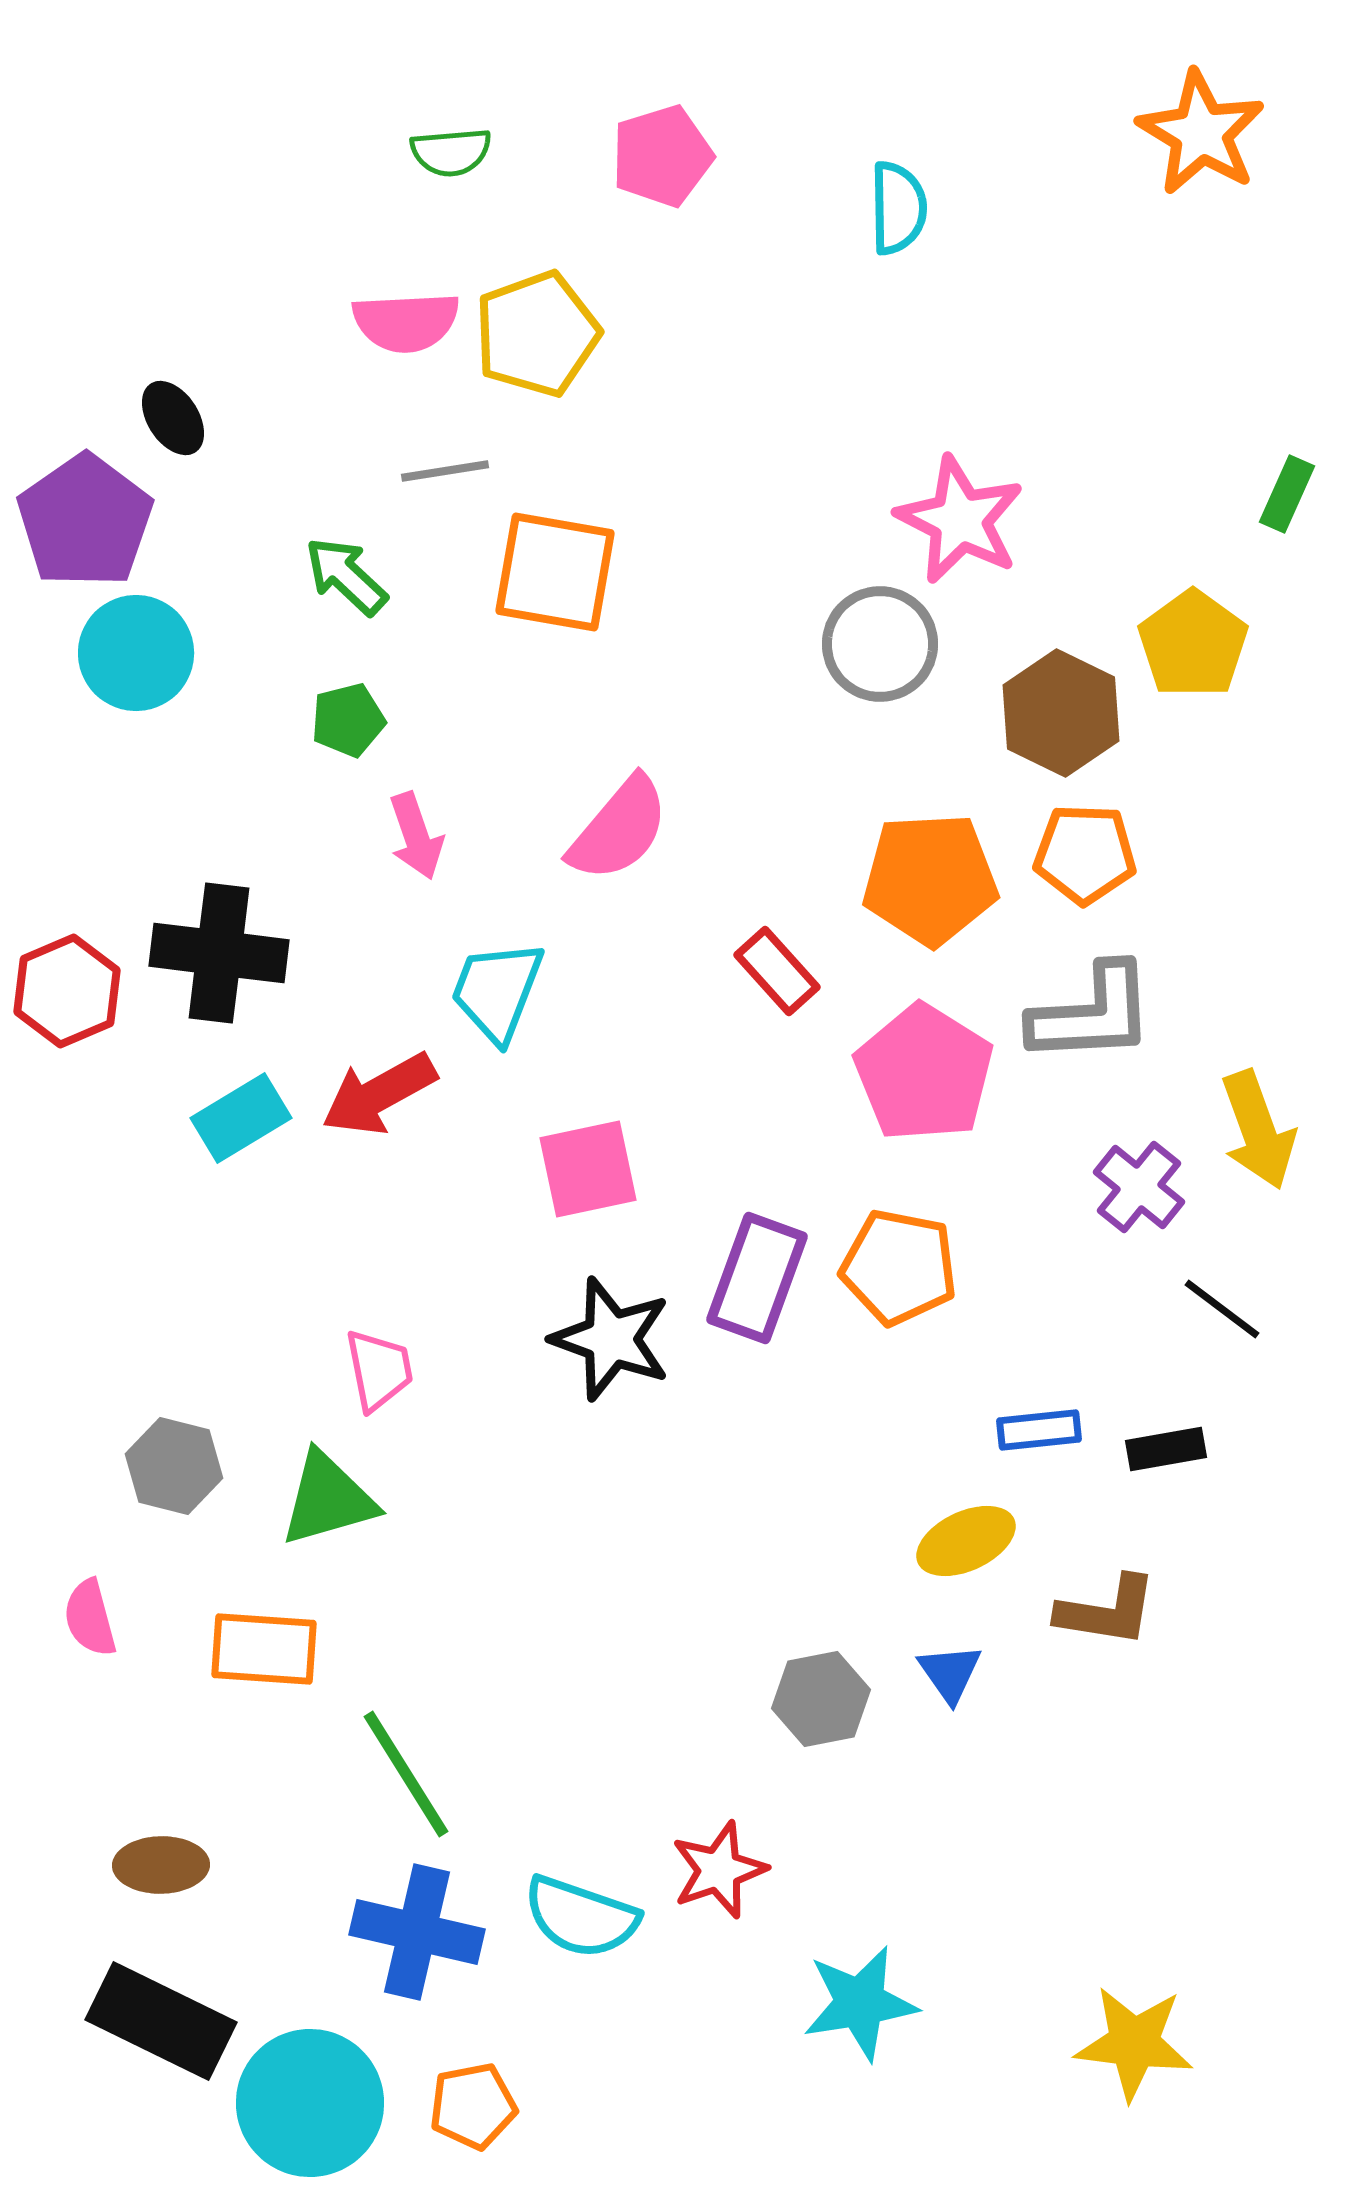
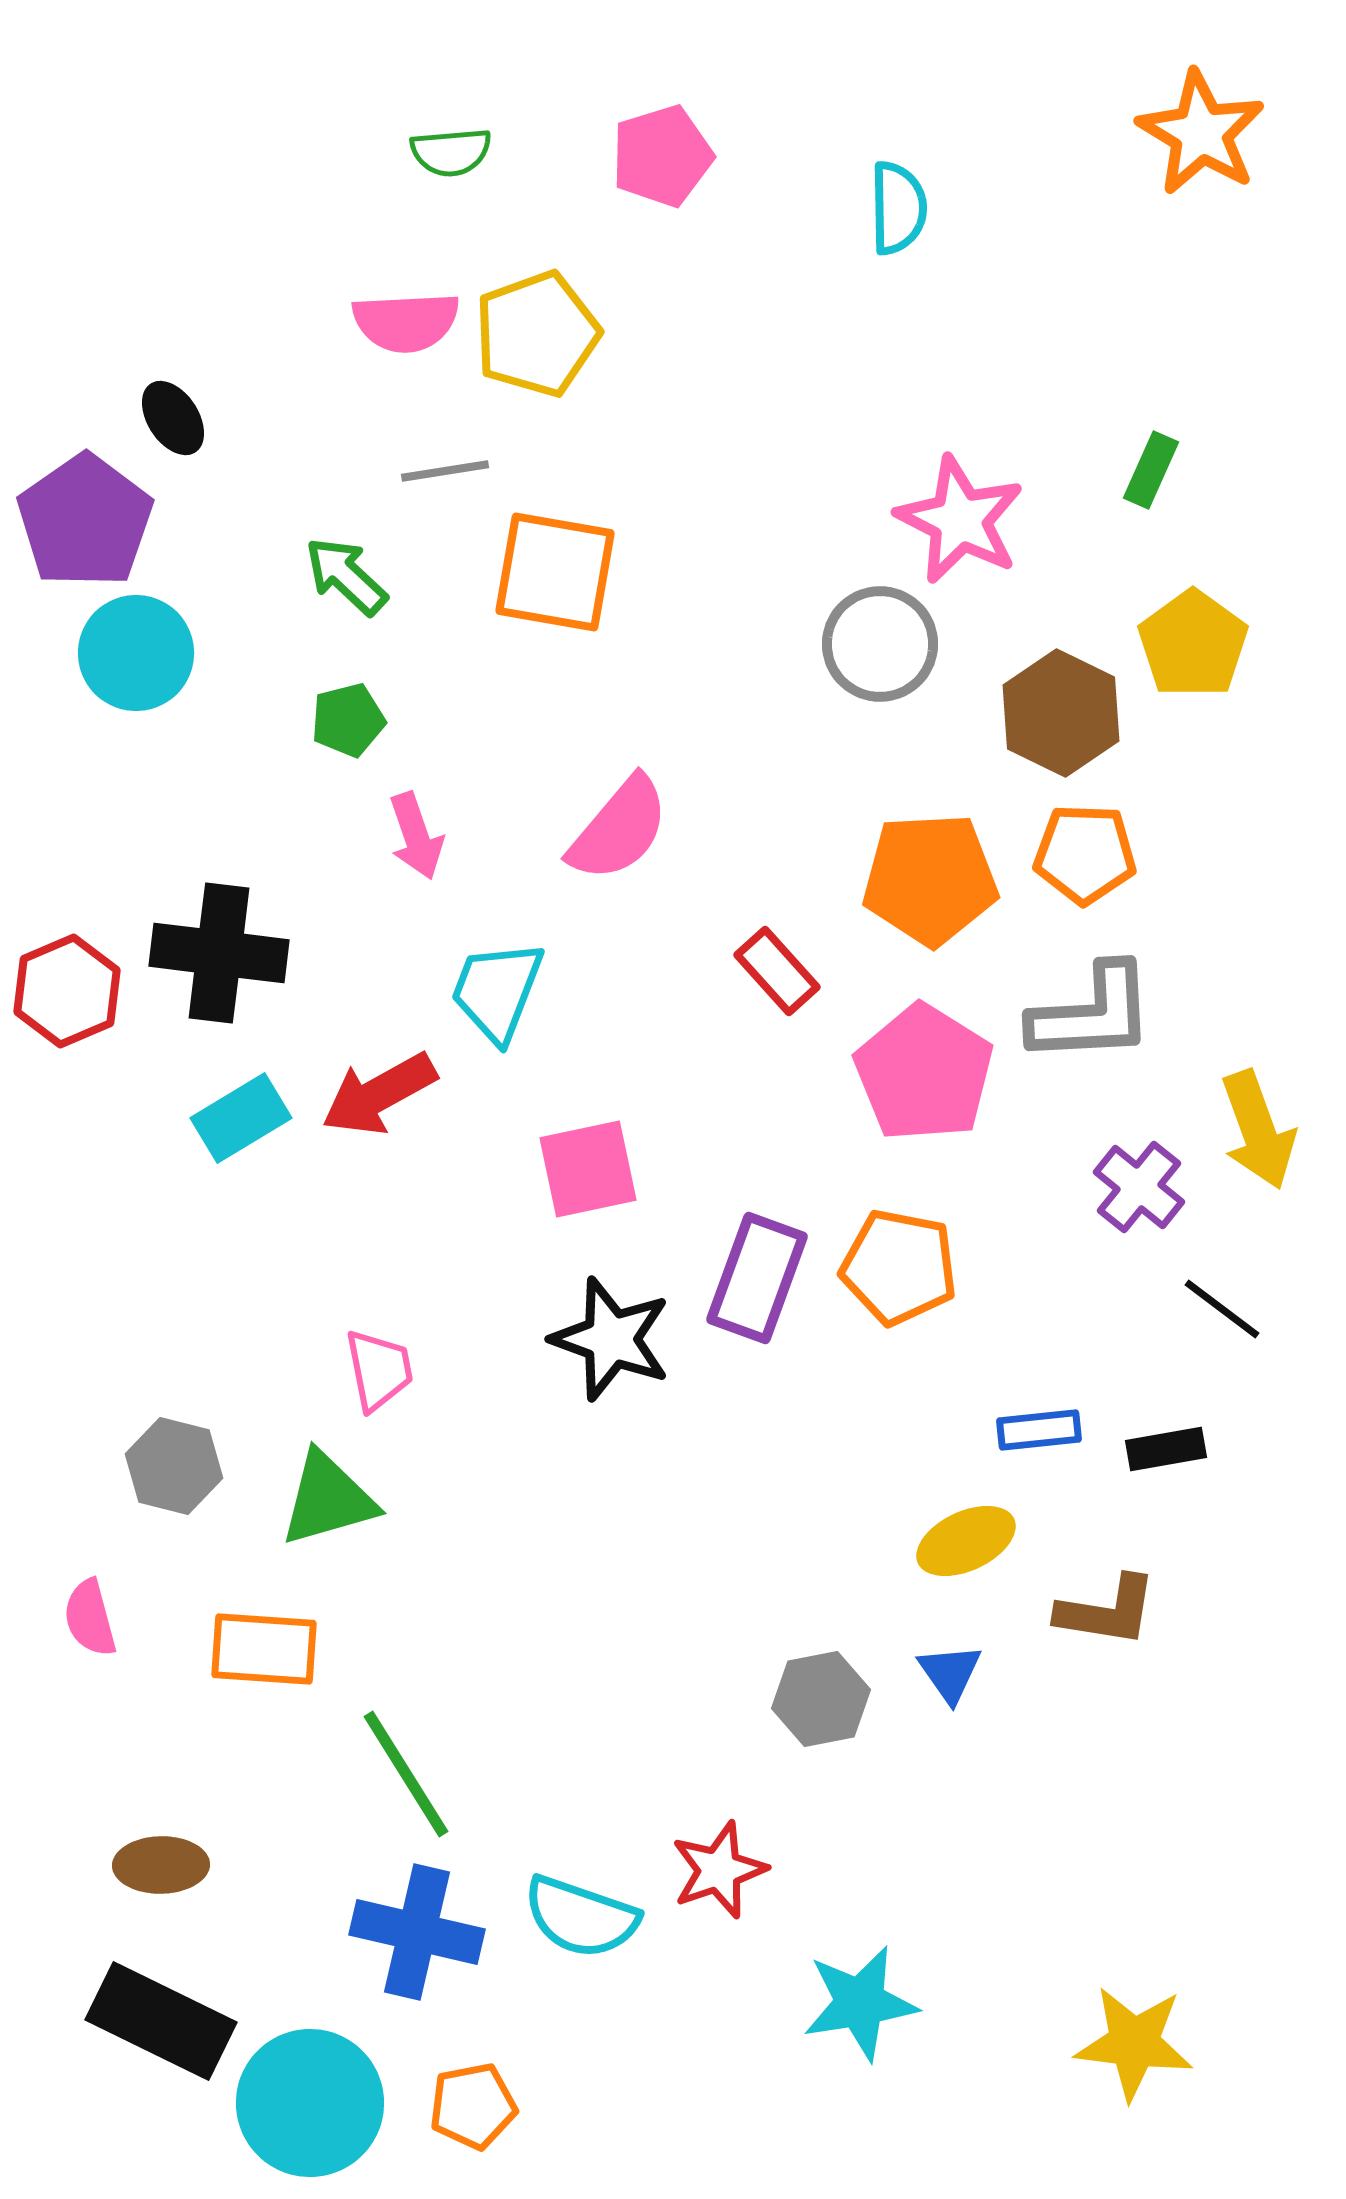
green rectangle at (1287, 494): moved 136 px left, 24 px up
